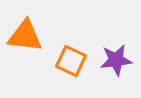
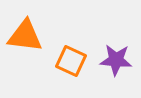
purple star: rotated 12 degrees clockwise
